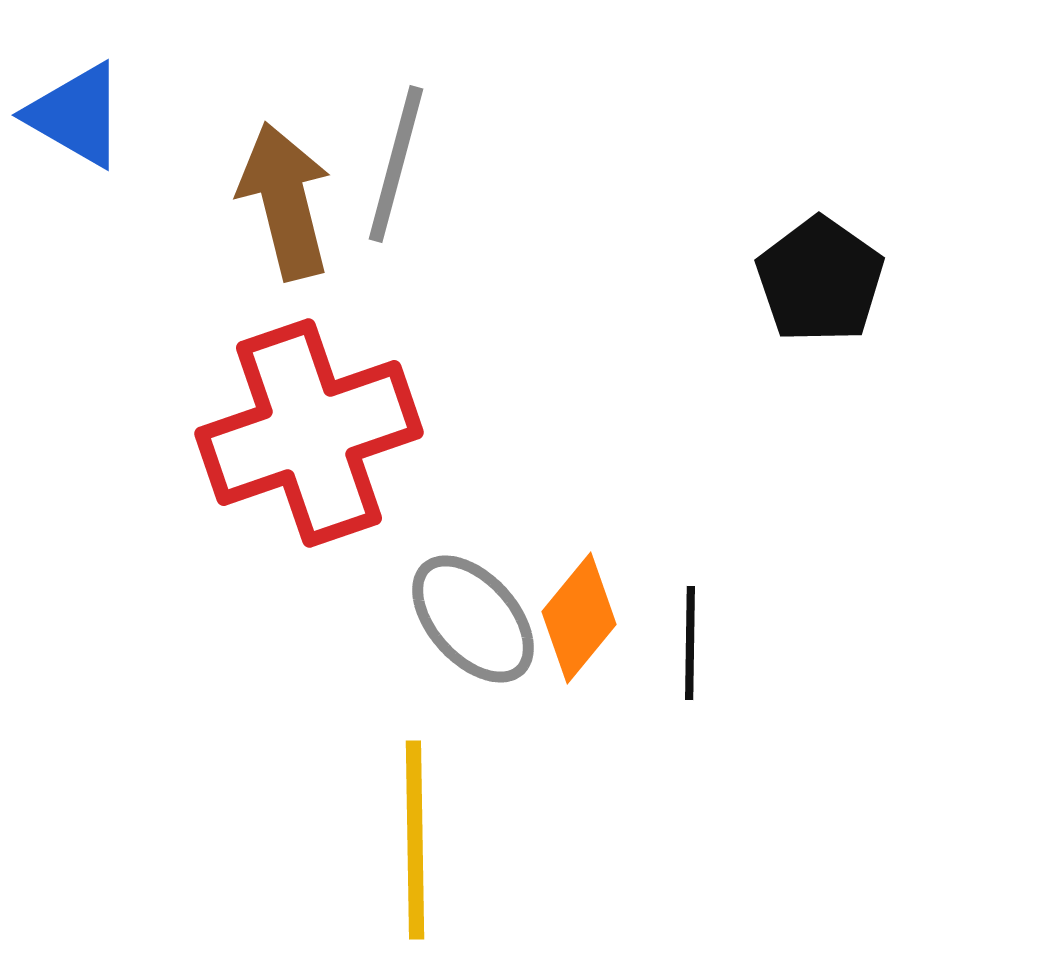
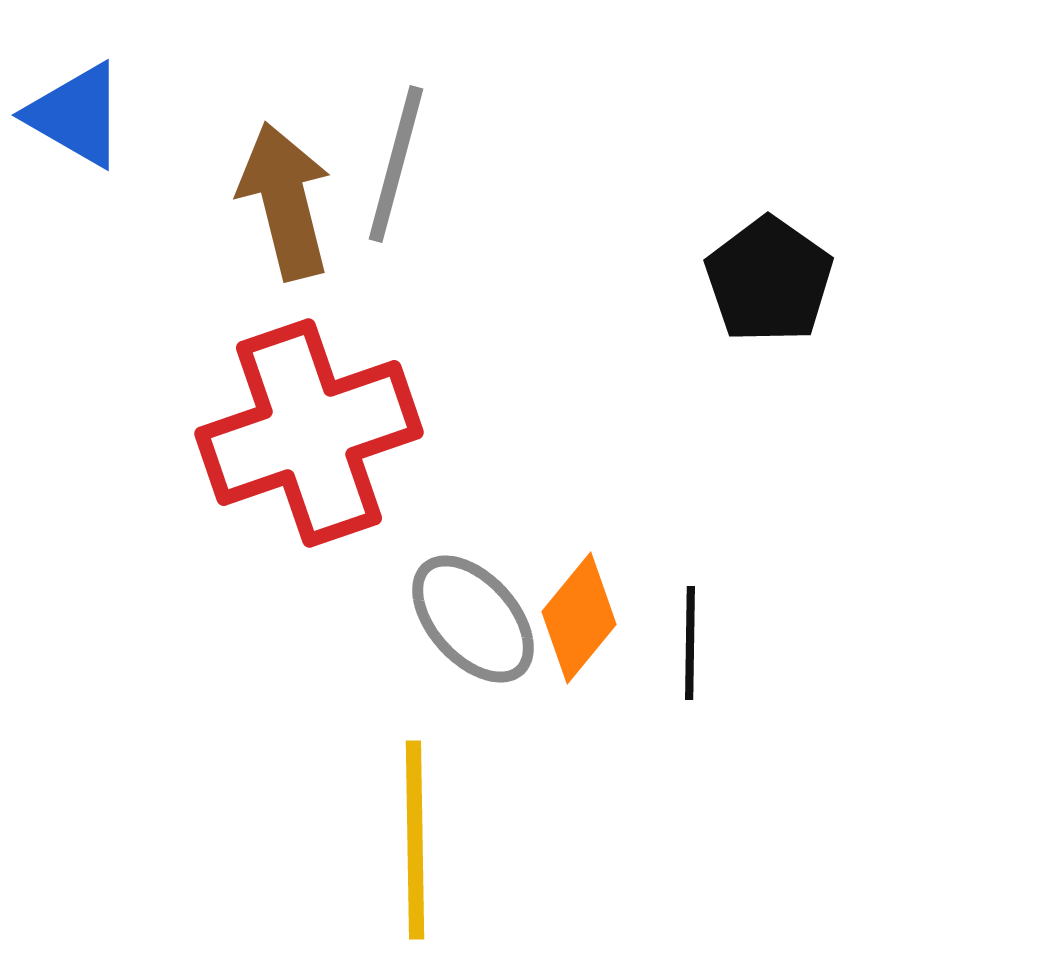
black pentagon: moved 51 px left
